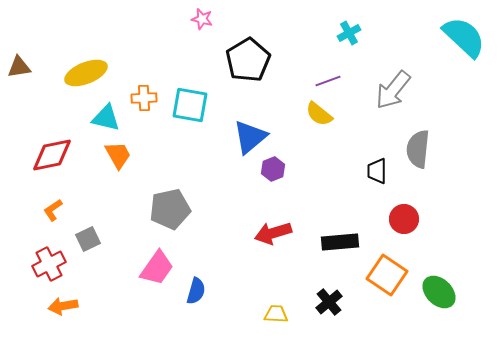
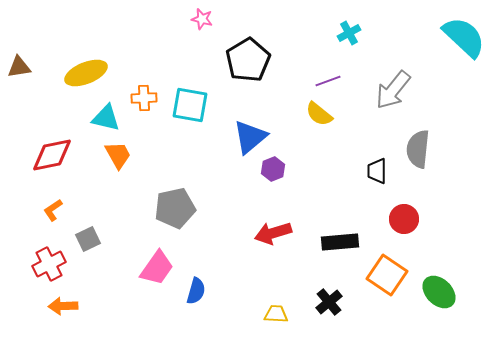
gray pentagon: moved 5 px right, 1 px up
orange arrow: rotated 8 degrees clockwise
